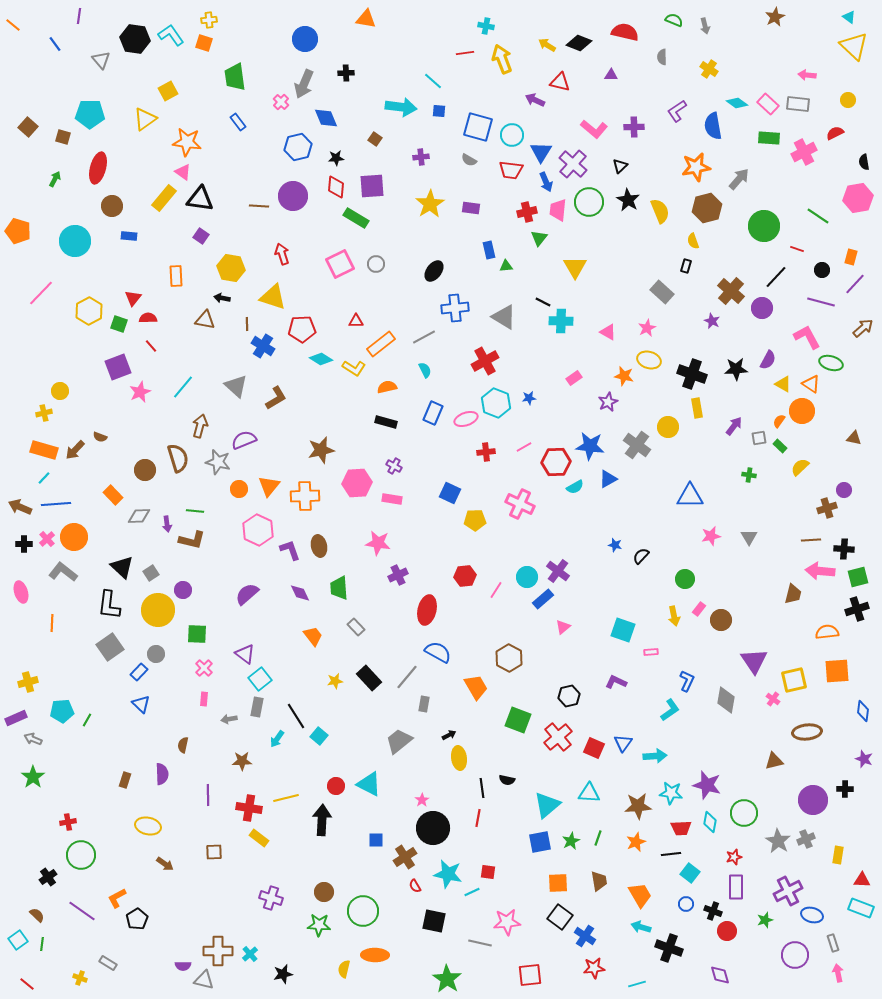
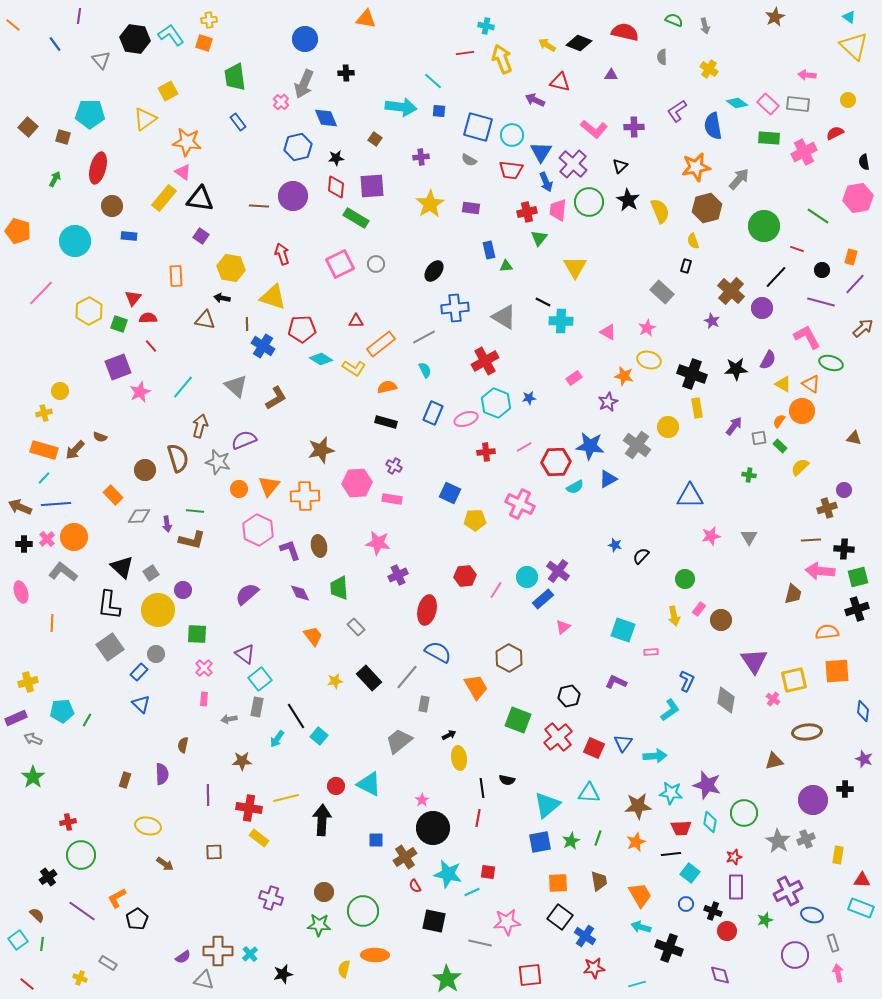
purple semicircle at (183, 966): moved 9 px up; rotated 35 degrees counterclockwise
